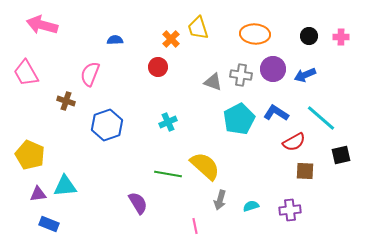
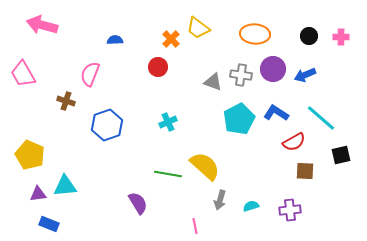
yellow trapezoid: rotated 35 degrees counterclockwise
pink trapezoid: moved 3 px left, 1 px down
